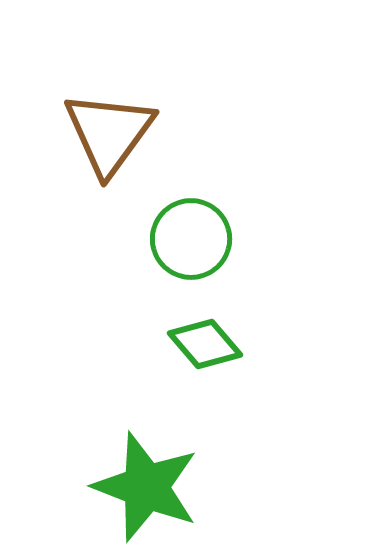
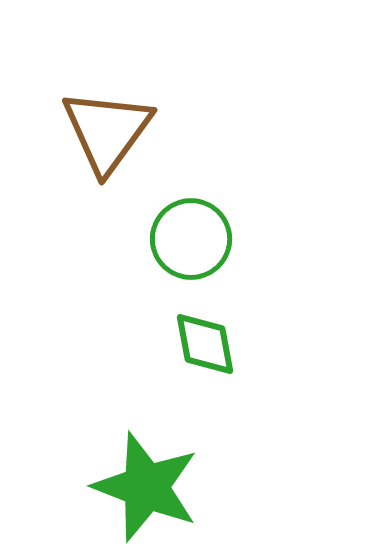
brown triangle: moved 2 px left, 2 px up
green diamond: rotated 30 degrees clockwise
